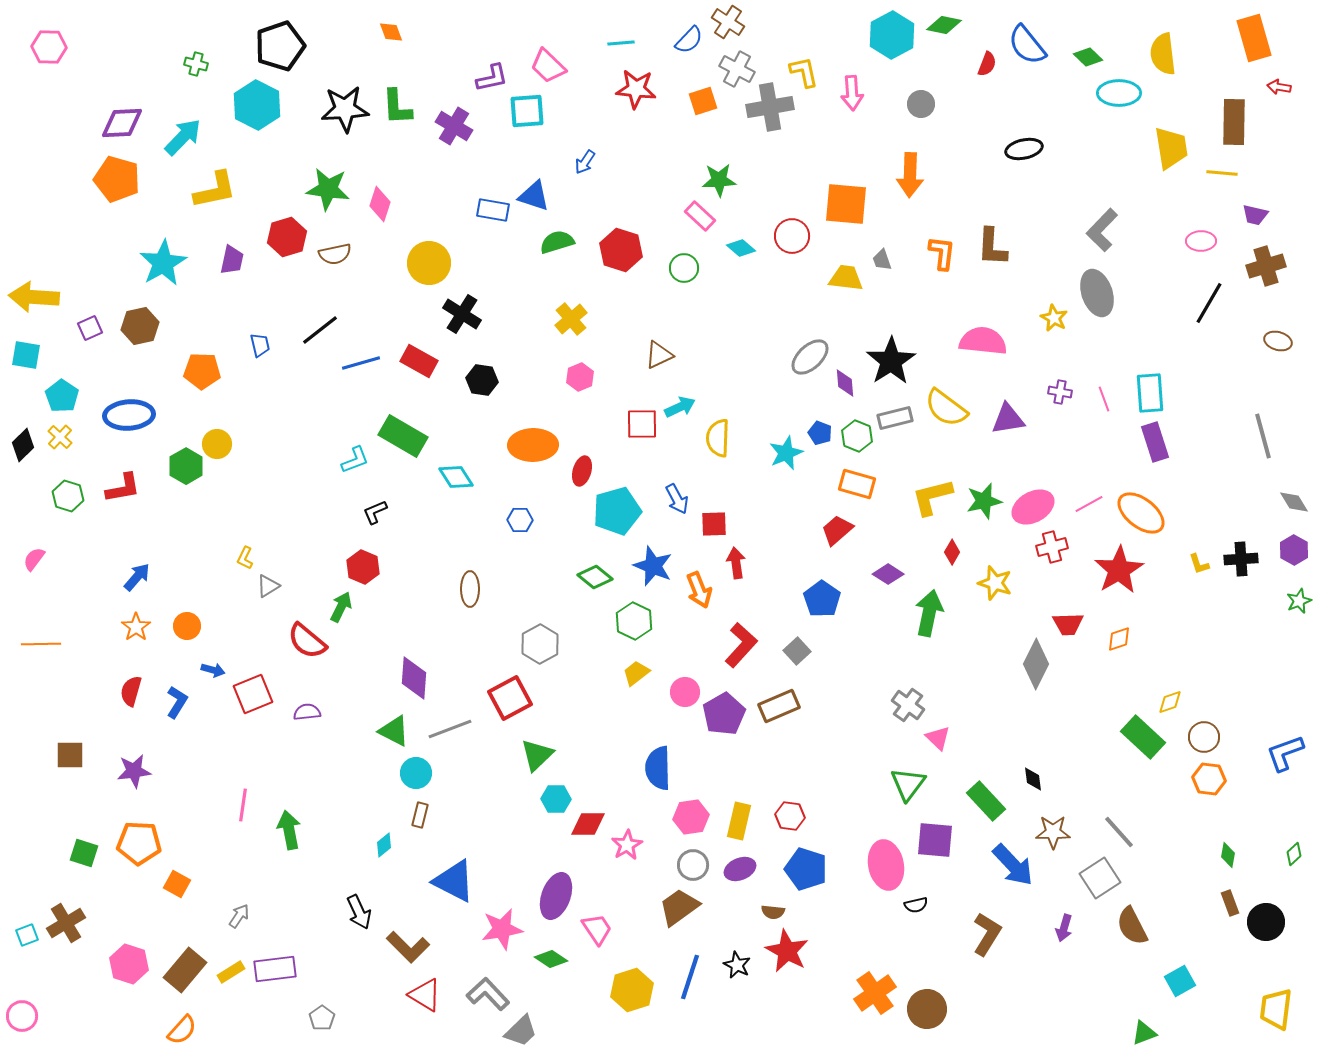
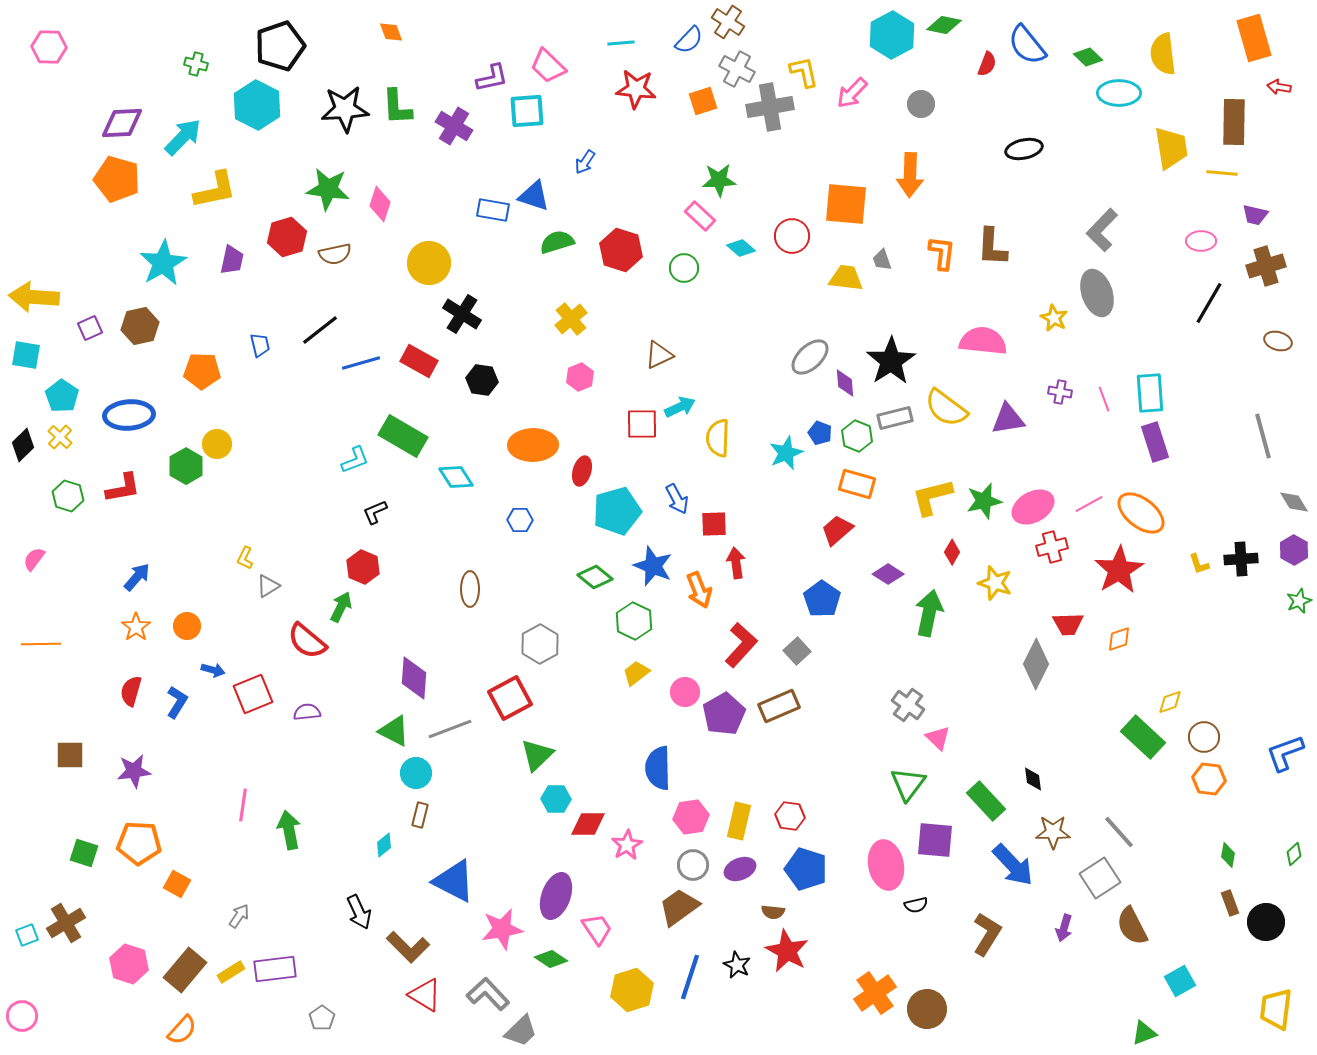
pink arrow at (852, 93): rotated 48 degrees clockwise
